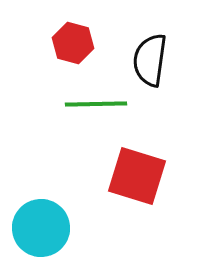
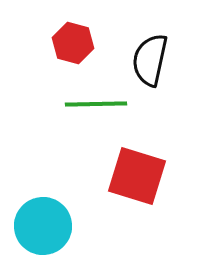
black semicircle: rotated 4 degrees clockwise
cyan circle: moved 2 px right, 2 px up
